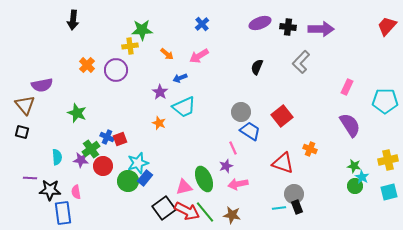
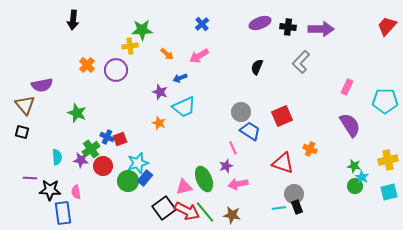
purple star at (160, 92): rotated 14 degrees counterclockwise
red square at (282, 116): rotated 15 degrees clockwise
